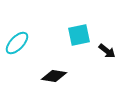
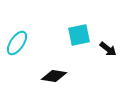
cyan ellipse: rotated 10 degrees counterclockwise
black arrow: moved 1 px right, 2 px up
